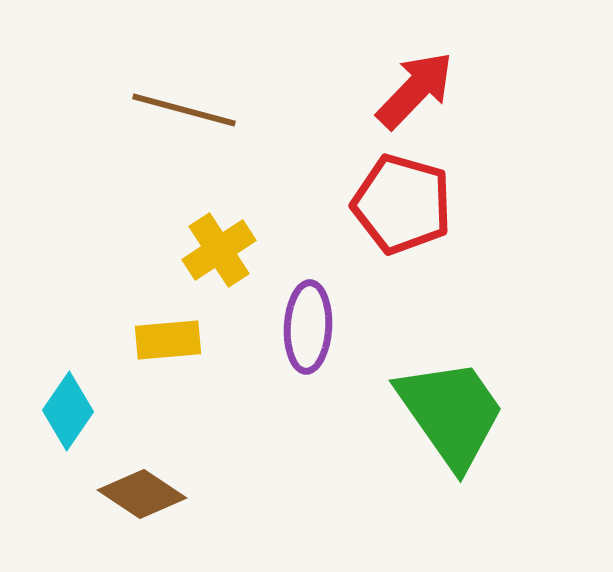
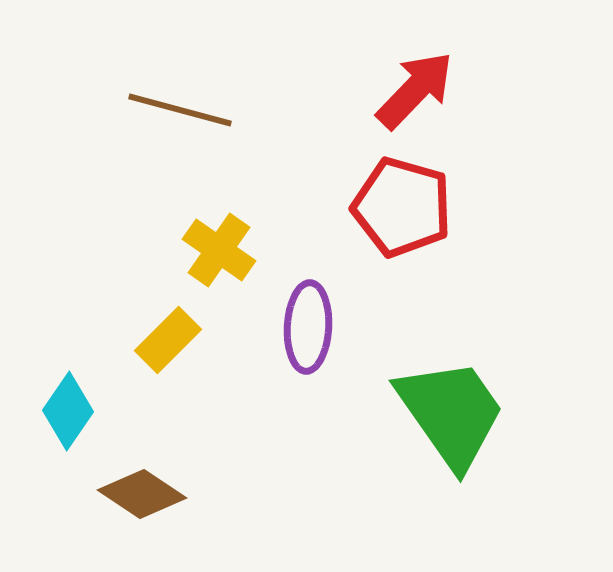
brown line: moved 4 px left
red pentagon: moved 3 px down
yellow cross: rotated 22 degrees counterclockwise
yellow rectangle: rotated 40 degrees counterclockwise
